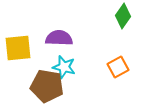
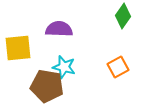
purple semicircle: moved 9 px up
